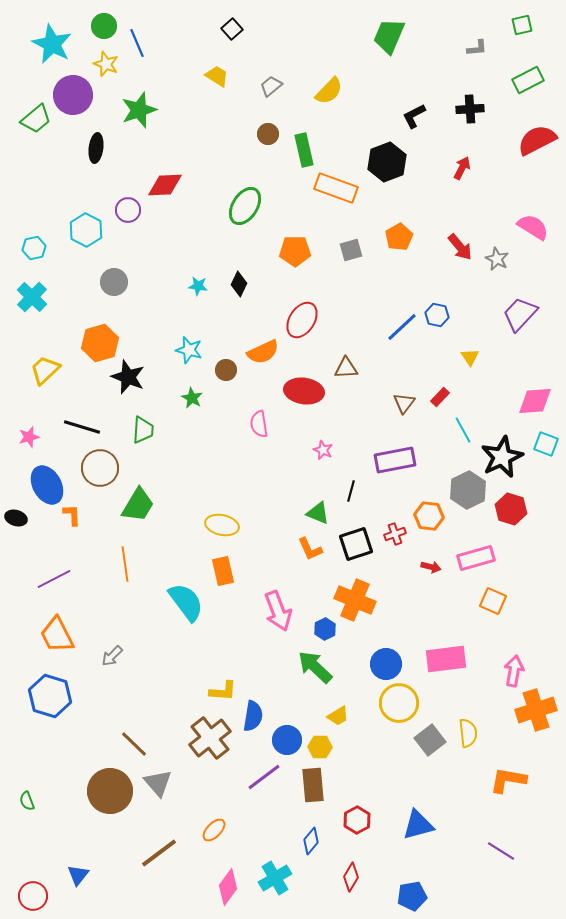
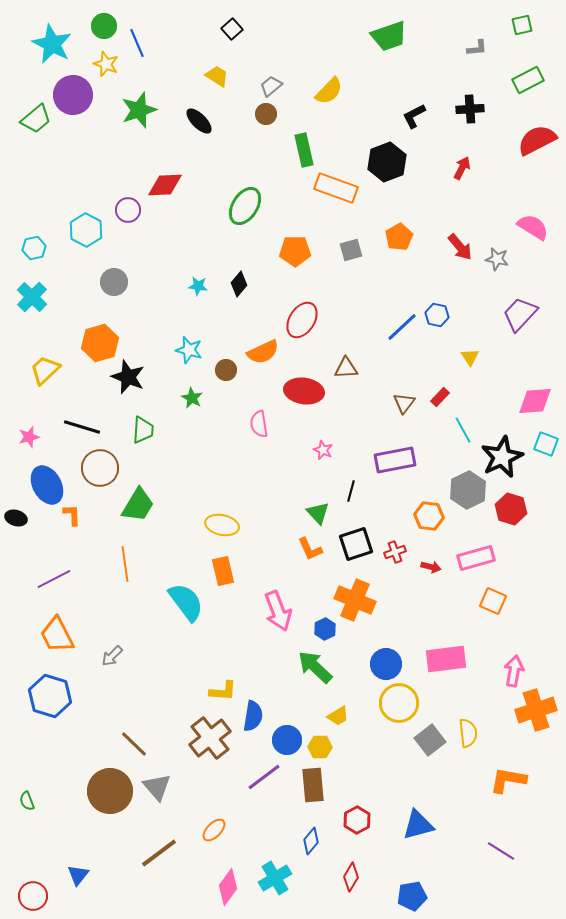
green trapezoid at (389, 36): rotated 132 degrees counterclockwise
brown circle at (268, 134): moved 2 px left, 20 px up
black ellipse at (96, 148): moved 103 px right, 27 px up; rotated 52 degrees counterclockwise
gray star at (497, 259): rotated 15 degrees counterclockwise
black diamond at (239, 284): rotated 15 degrees clockwise
green triangle at (318, 513): rotated 25 degrees clockwise
red cross at (395, 534): moved 18 px down
gray triangle at (158, 783): moved 1 px left, 4 px down
